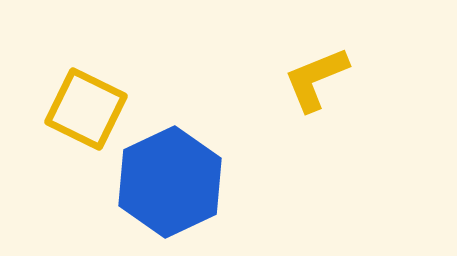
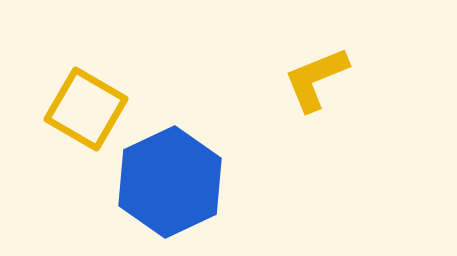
yellow square: rotated 4 degrees clockwise
